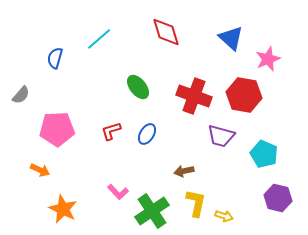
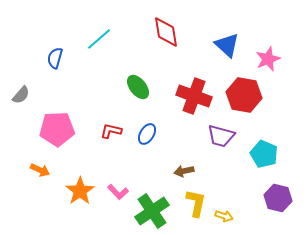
red diamond: rotated 8 degrees clockwise
blue triangle: moved 4 px left, 7 px down
red L-shape: rotated 30 degrees clockwise
orange star: moved 17 px right, 18 px up; rotated 12 degrees clockwise
